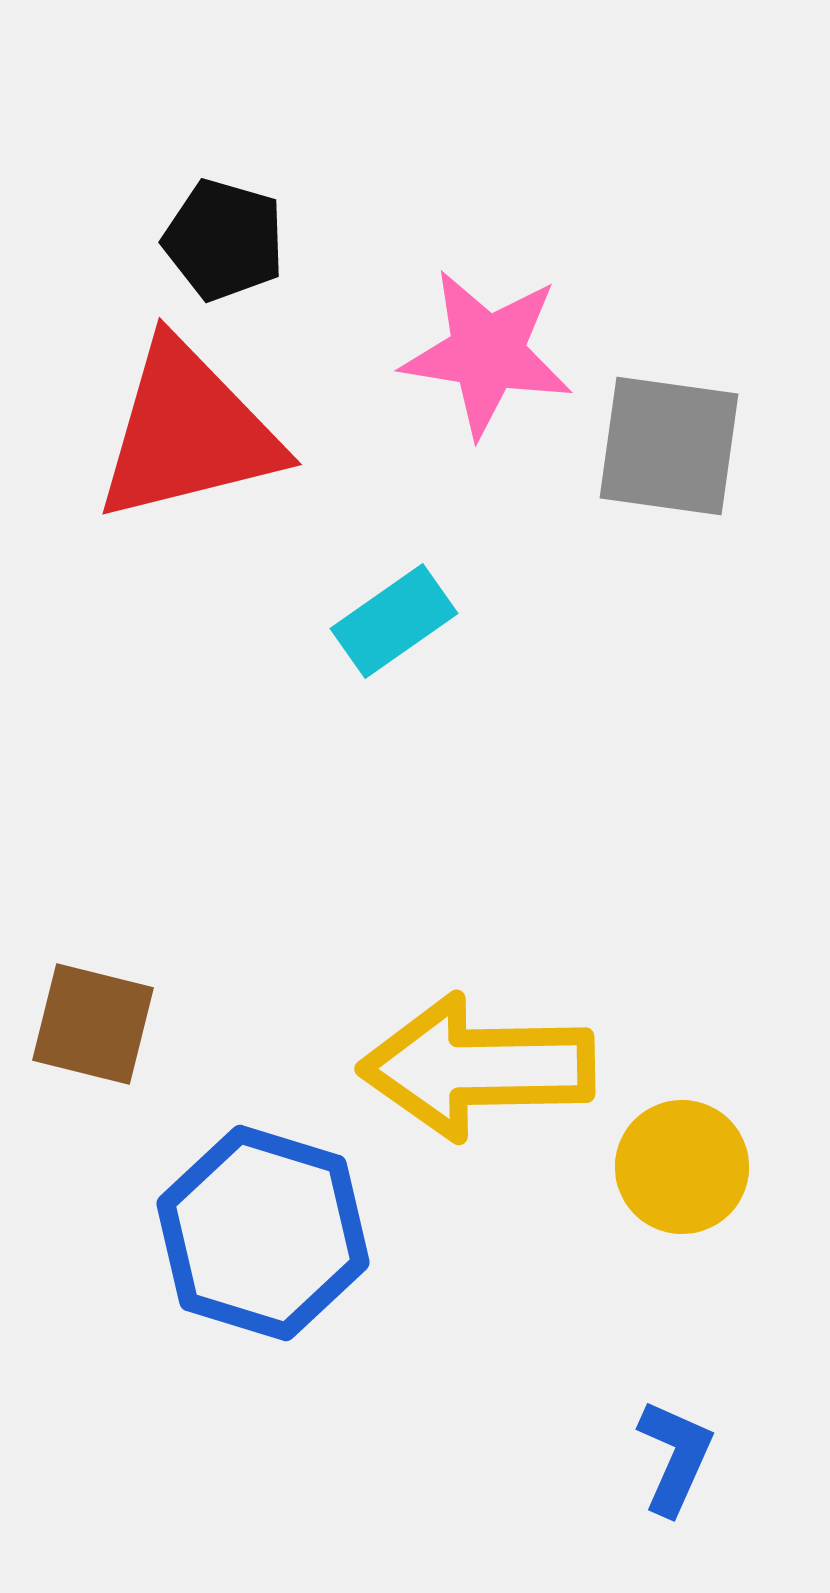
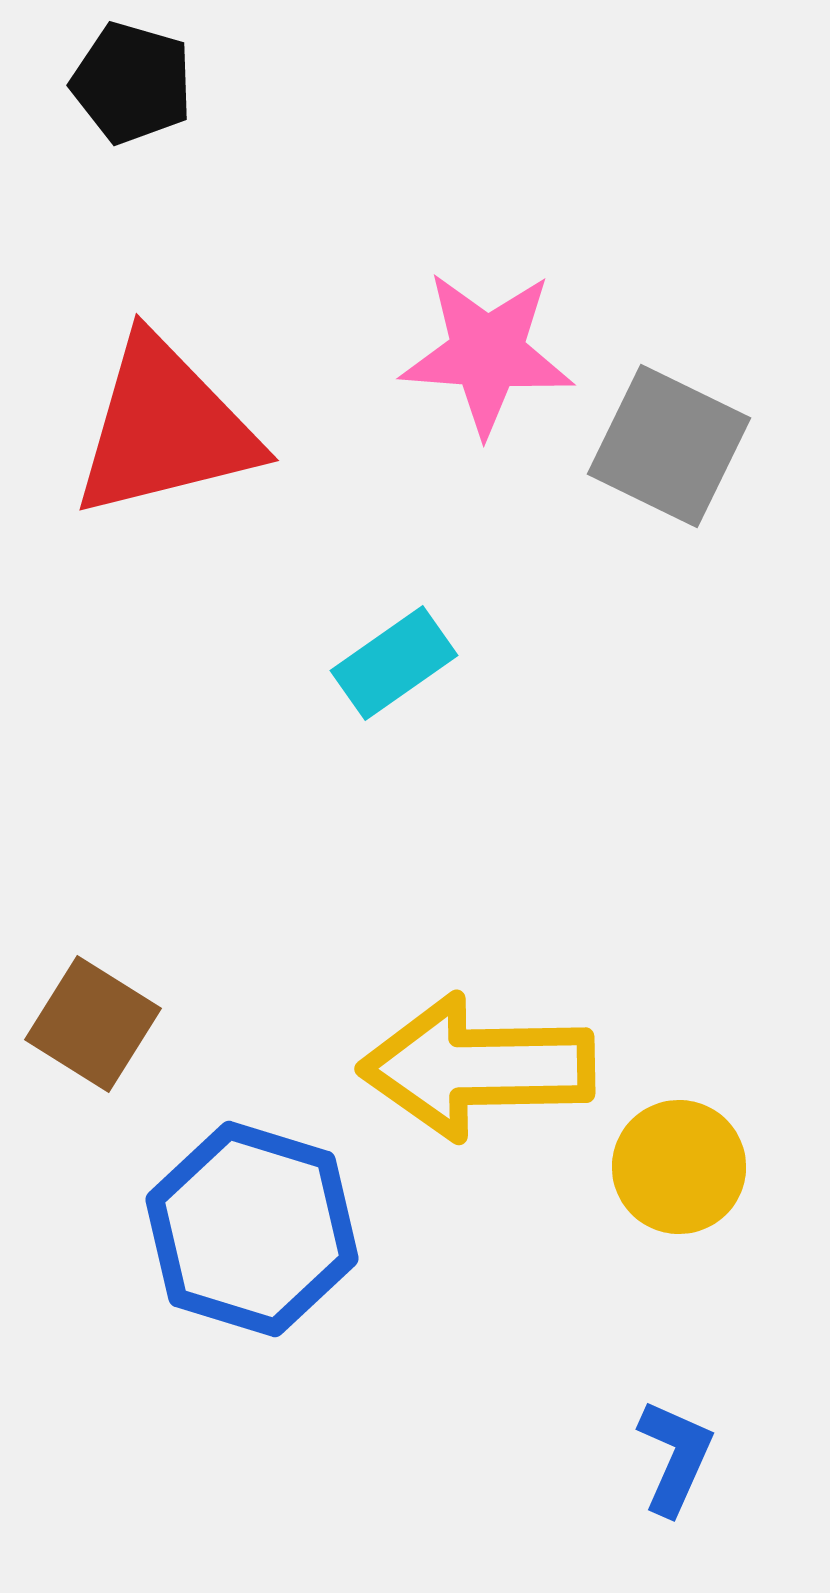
black pentagon: moved 92 px left, 157 px up
pink star: rotated 5 degrees counterclockwise
red triangle: moved 23 px left, 4 px up
gray square: rotated 18 degrees clockwise
cyan rectangle: moved 42 px down
brown square: rotated 18 degrees clockwise
yellow circle: moved 3 px left
blue hexagon: moved 11 px left, 4 px up
